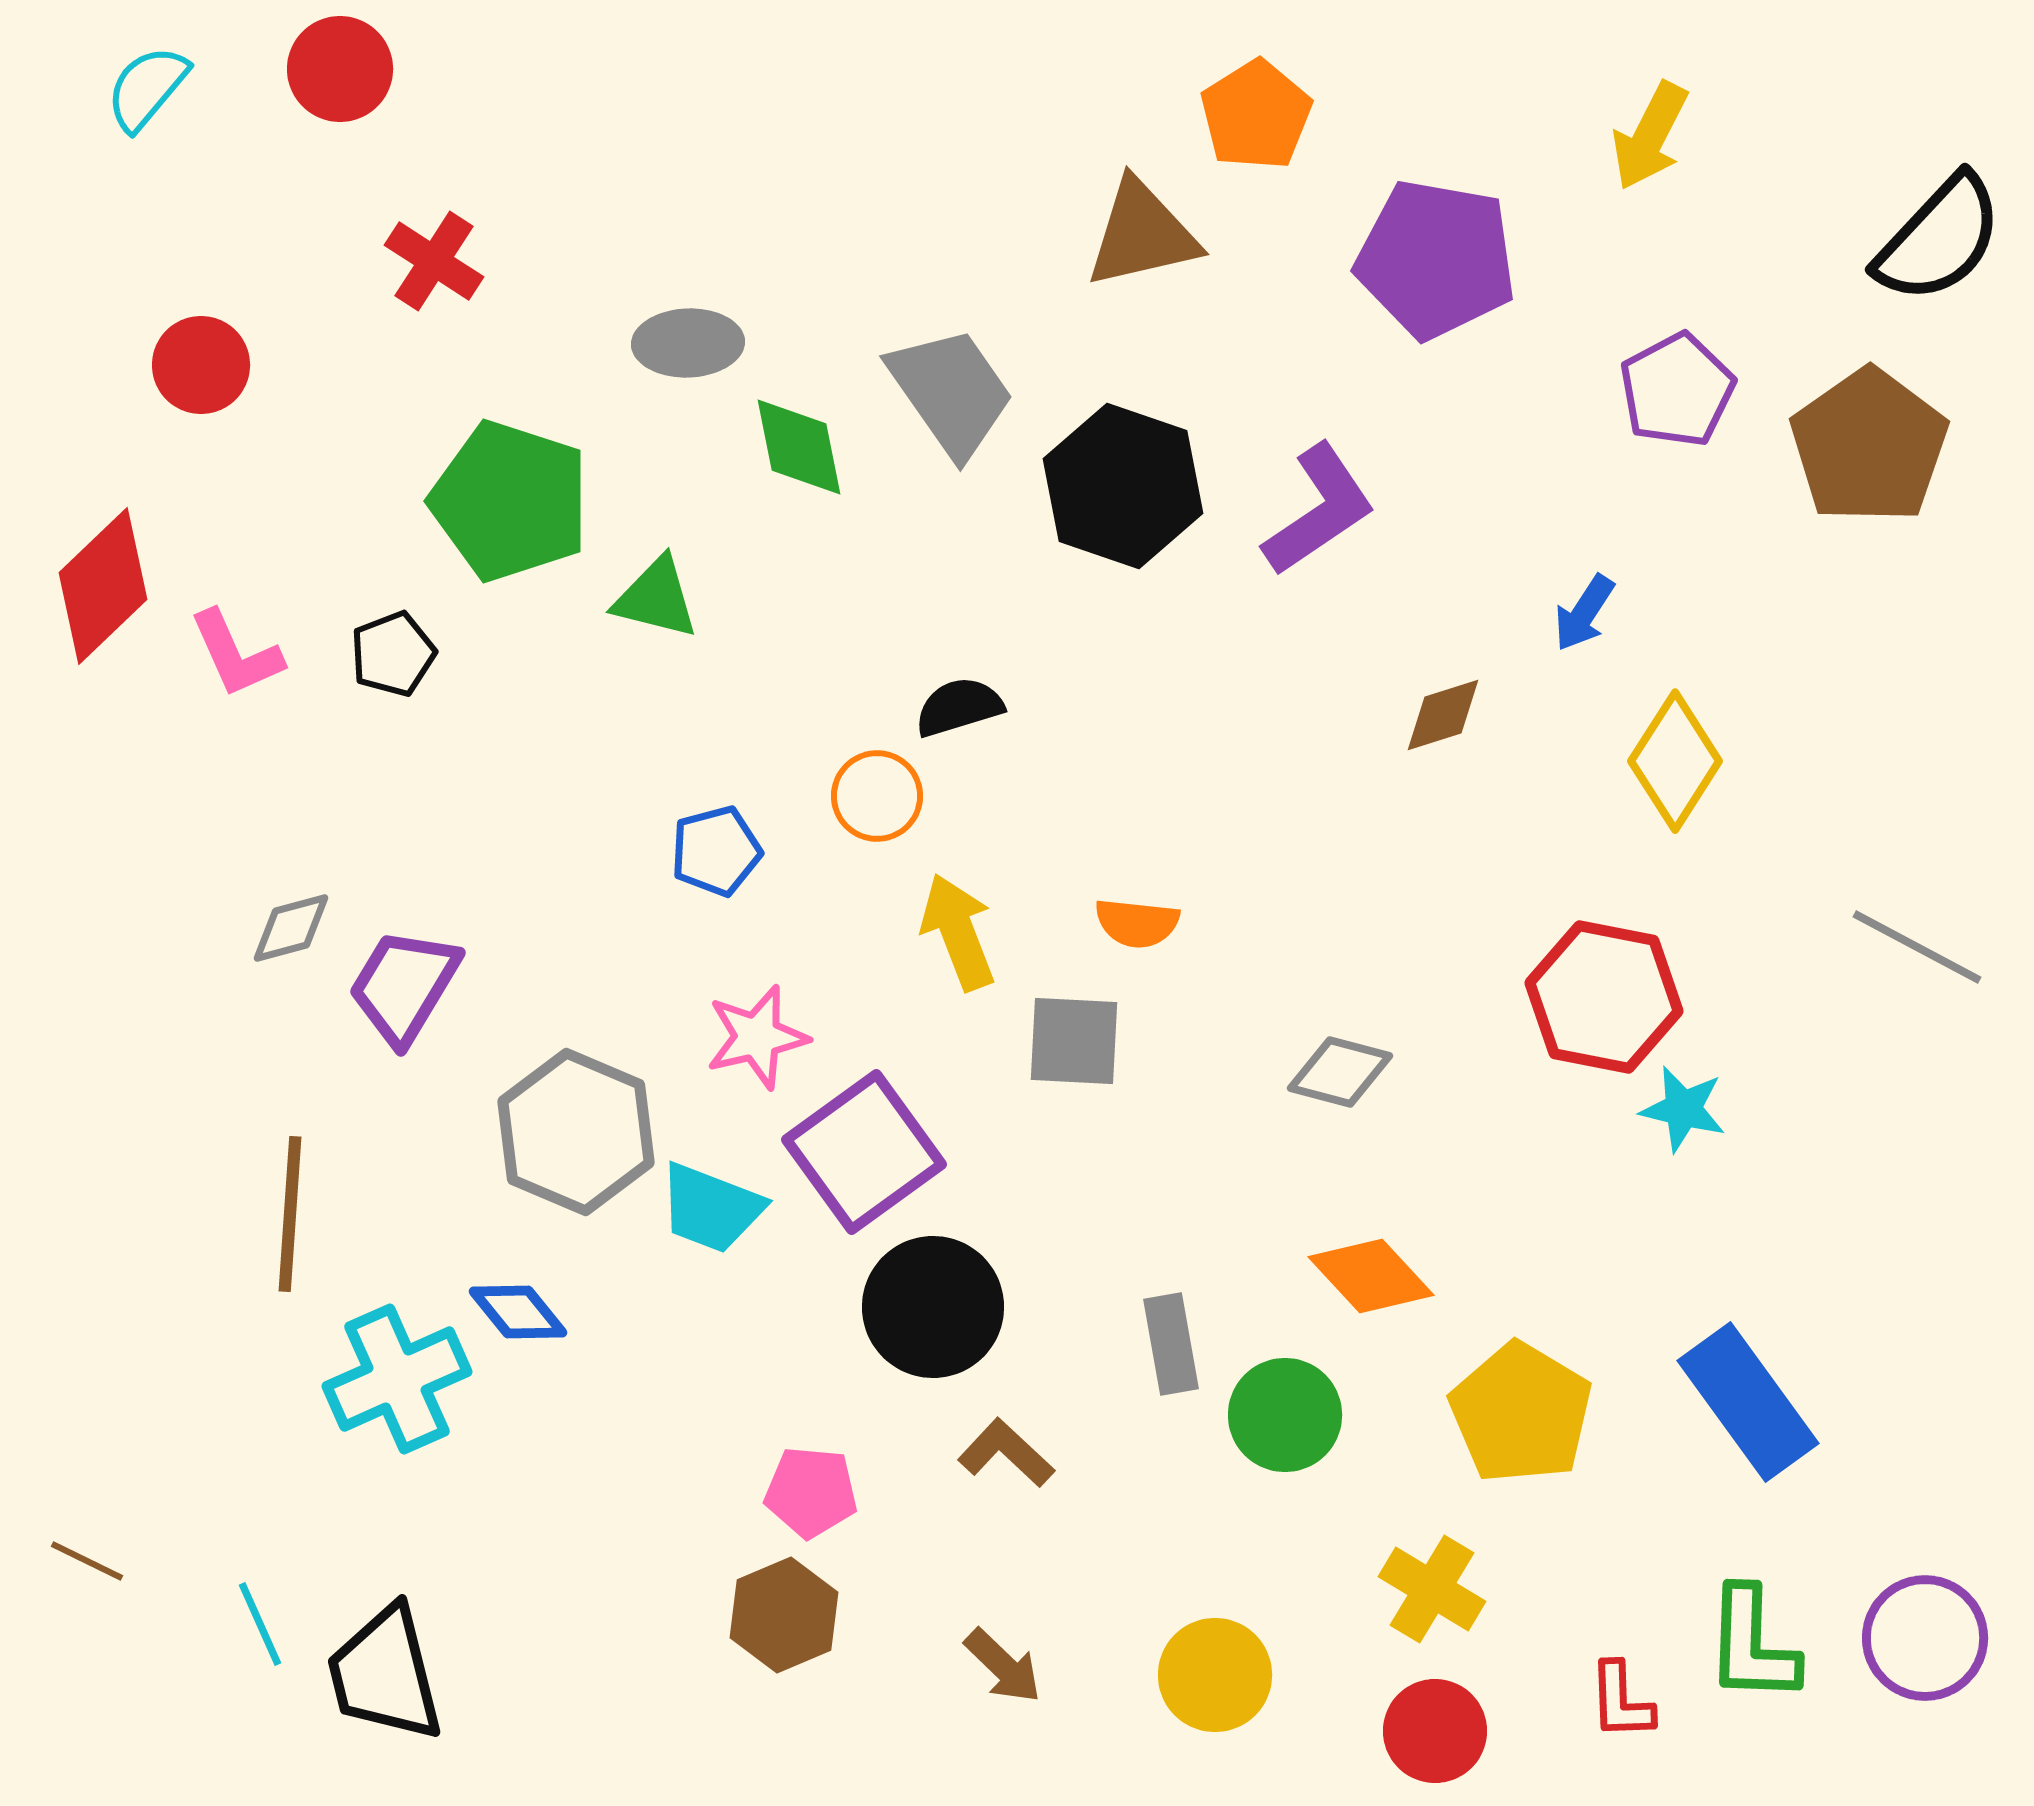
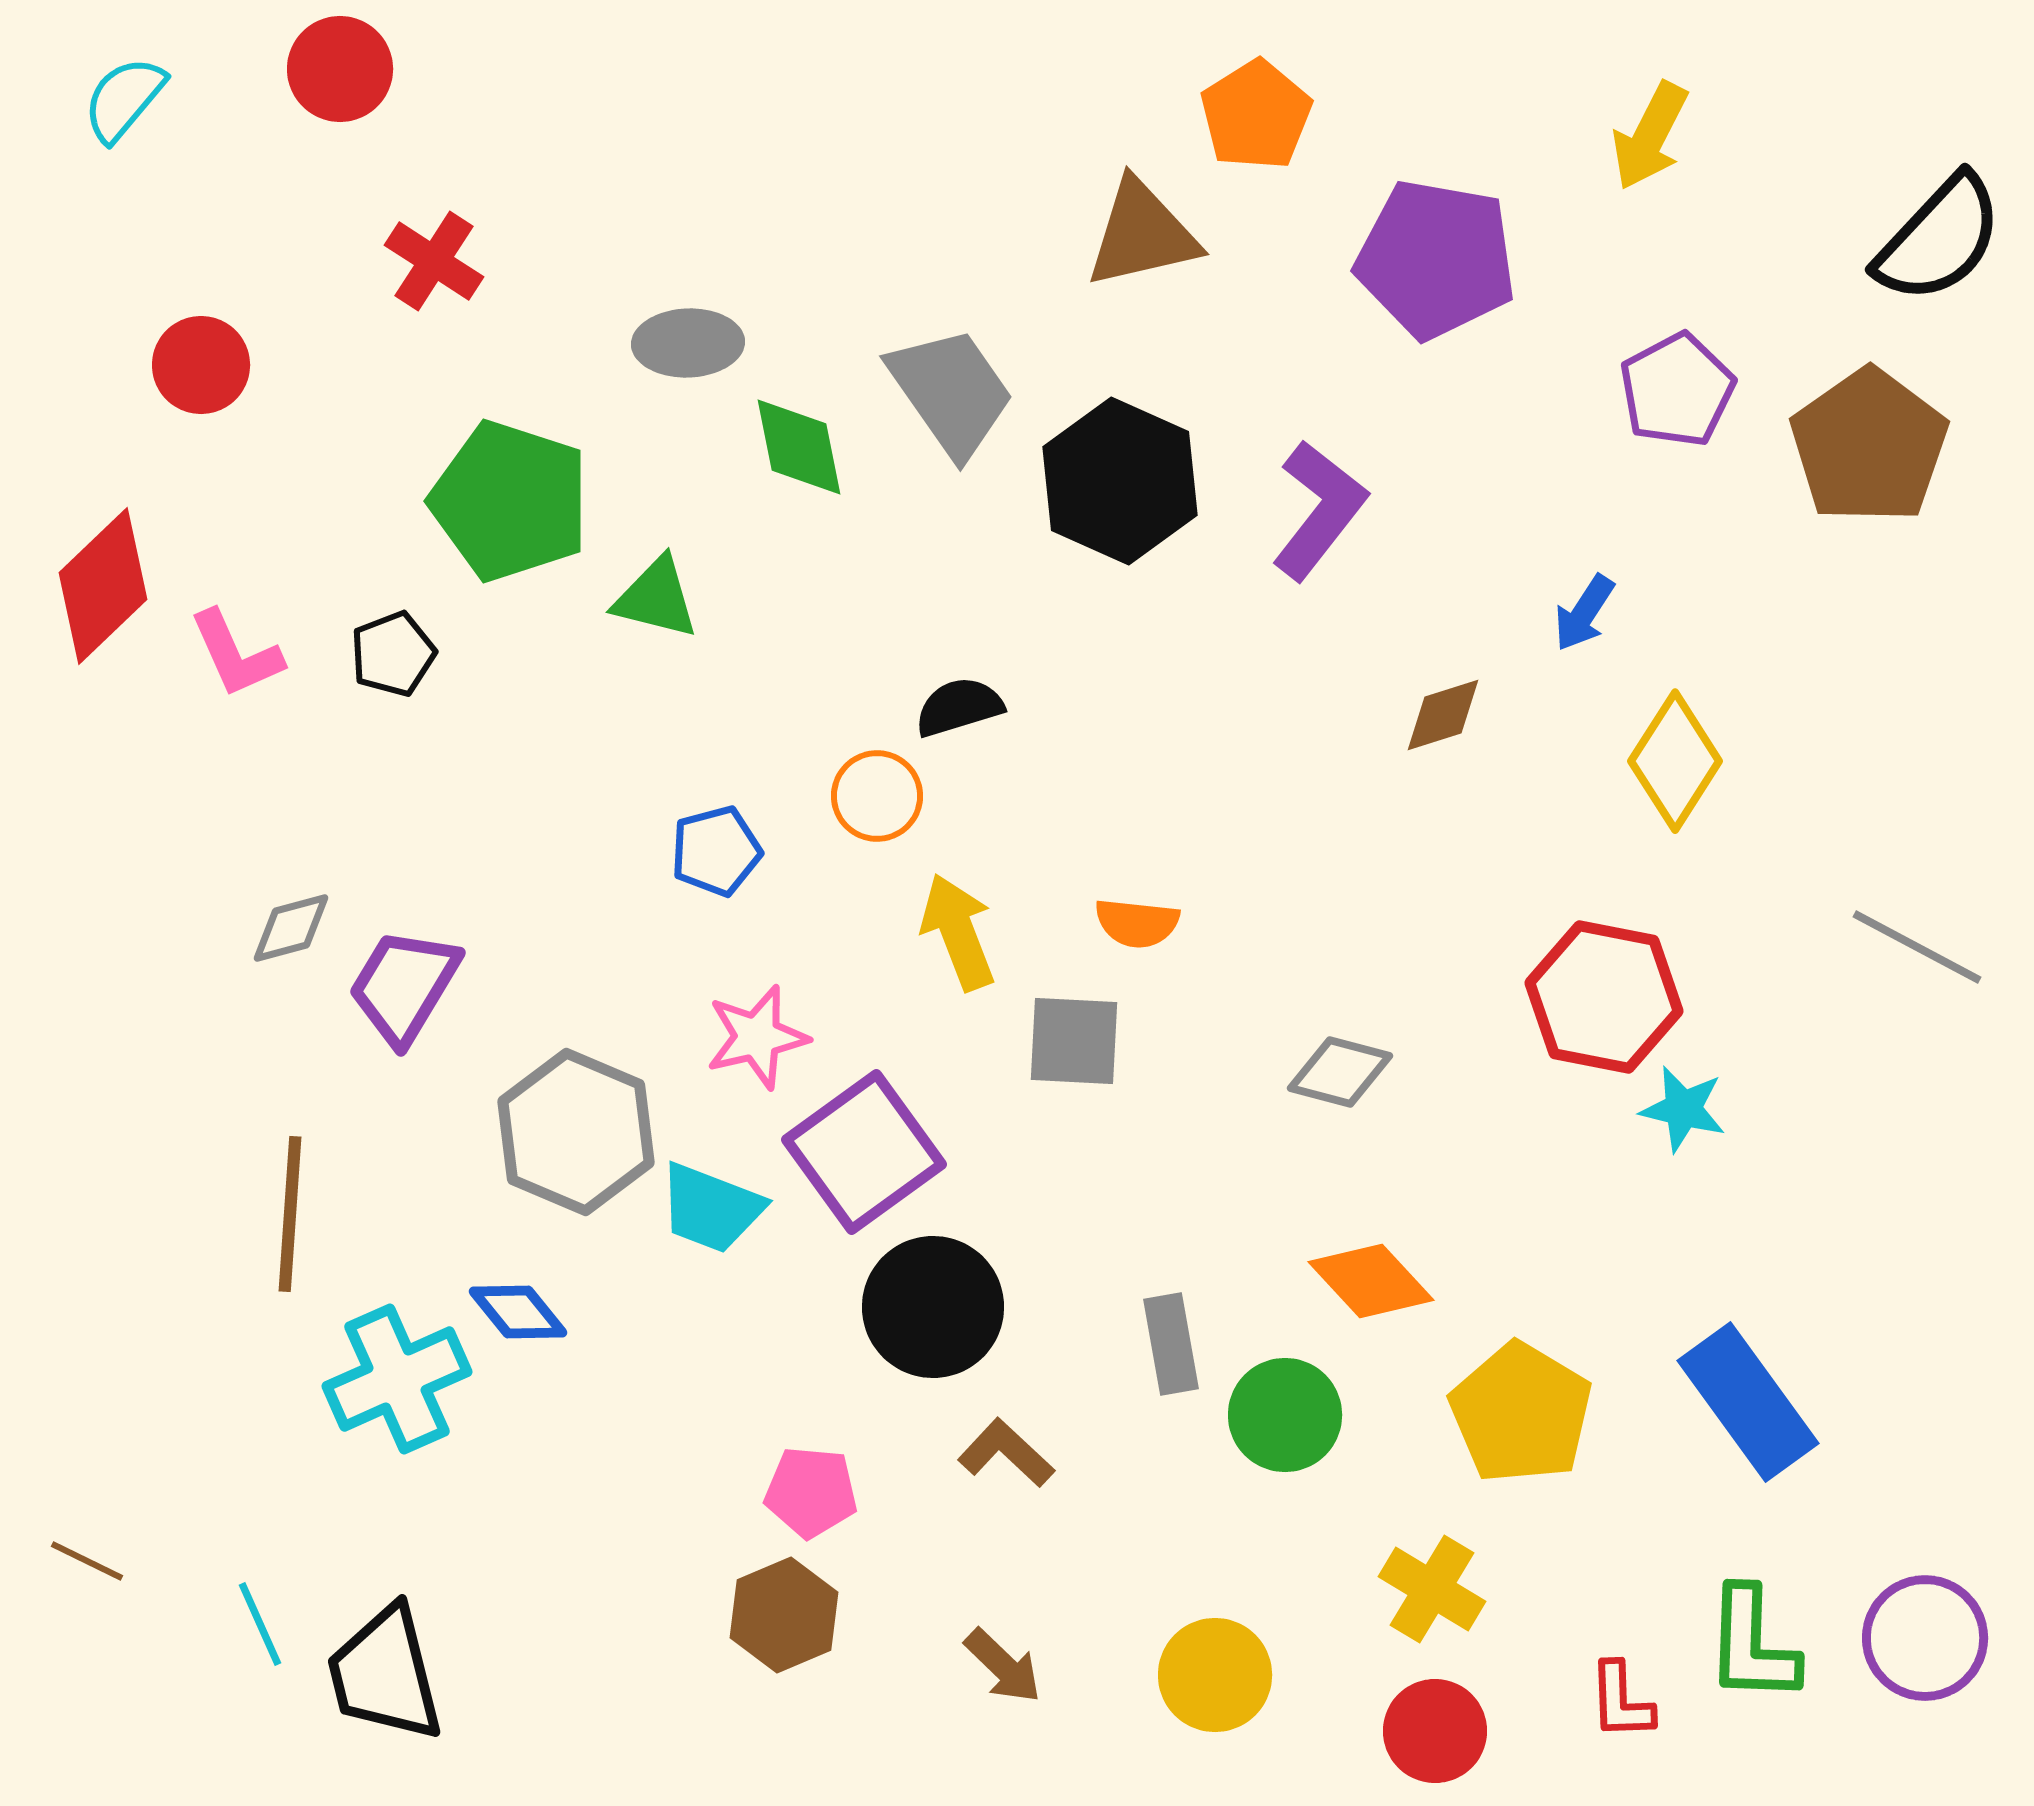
cyan semicircle at (147, 88): moved 23 px left, 11 px down
black hexagon at (1123, 486): moved 3 px left, 5 px up; rotated 5 degrees clockwise
purple L-shape at (1319, 510): rotated 18 degrees counterclockwise
orange diamond at (1371, 1276): moved 5 px down
